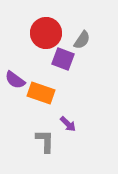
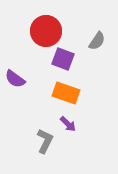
red circle: moved 2 px up
gray semicircle: moved 15 px right, 1 px down
purple semicircle: moved 1 px up
orange rectangle: moved 25 px right
gray L-shape: rotated 25 degrees clockwise
